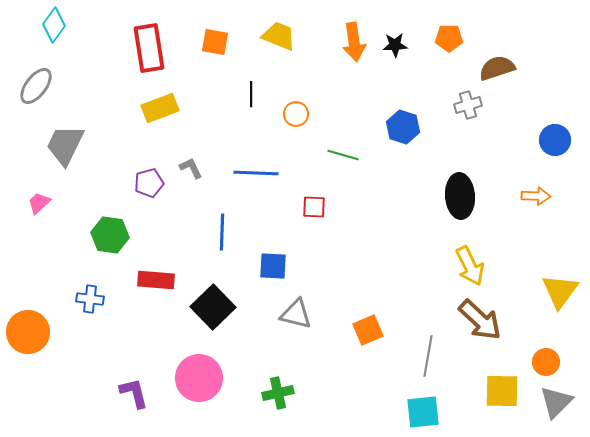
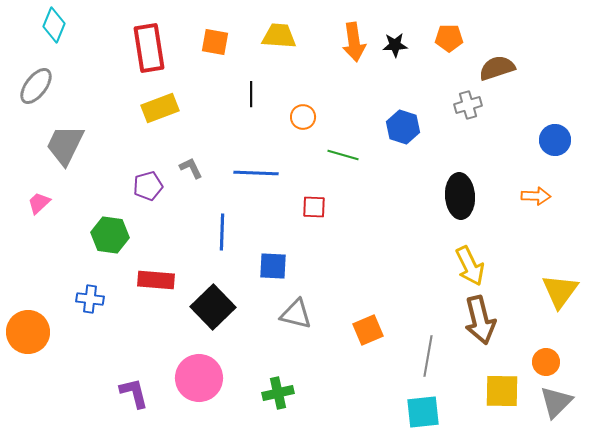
cyan diamond at (54, 25): rotated 12 degrees counterclockwise
yellow trapezoid at (279, 36): rotated 18 degrees counterclockwise
orange circle at (296, 114): moved 7 px right, 3 px down
purple pentagon at (149, 183): moved 1 px left, 3 px down
brown arrow at (480, 320): rotated 33 degrees clockwise
